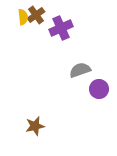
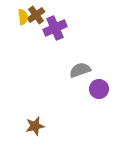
purple cross: moved 6 px left
